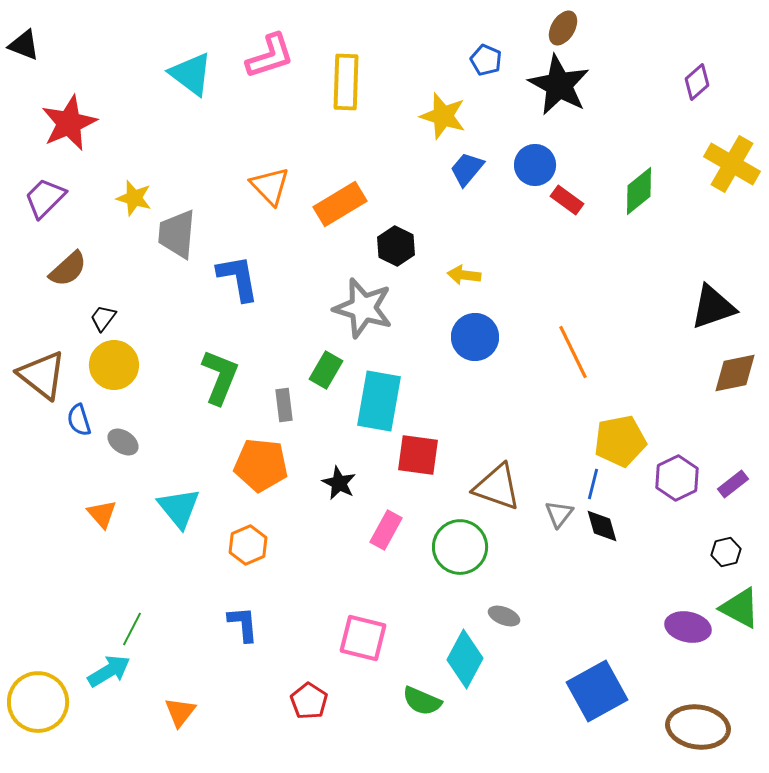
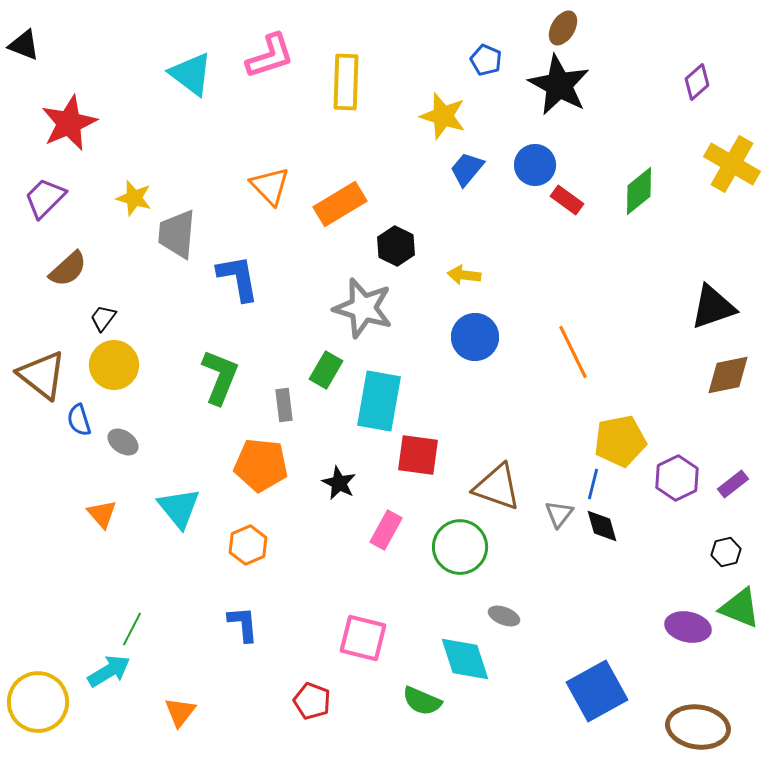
brown diamond at (735, 373): moved 7 px left, 2 px down
green triangle at (740, 608): rotated 6 degrees counterclockwise
cyan diamond at (465, 659): rotated 46 degrees counterclockwise
red pentagon at (309, 701): moved 3 px right; rotated 12 degrees counterclockwise
